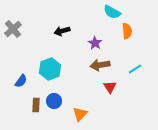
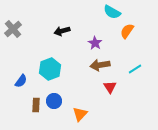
orange semicircle: rotated 140 degrees counterclockwise
